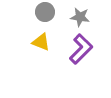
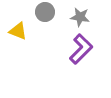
yellow triangle: moved 23 px left, 11 px up
